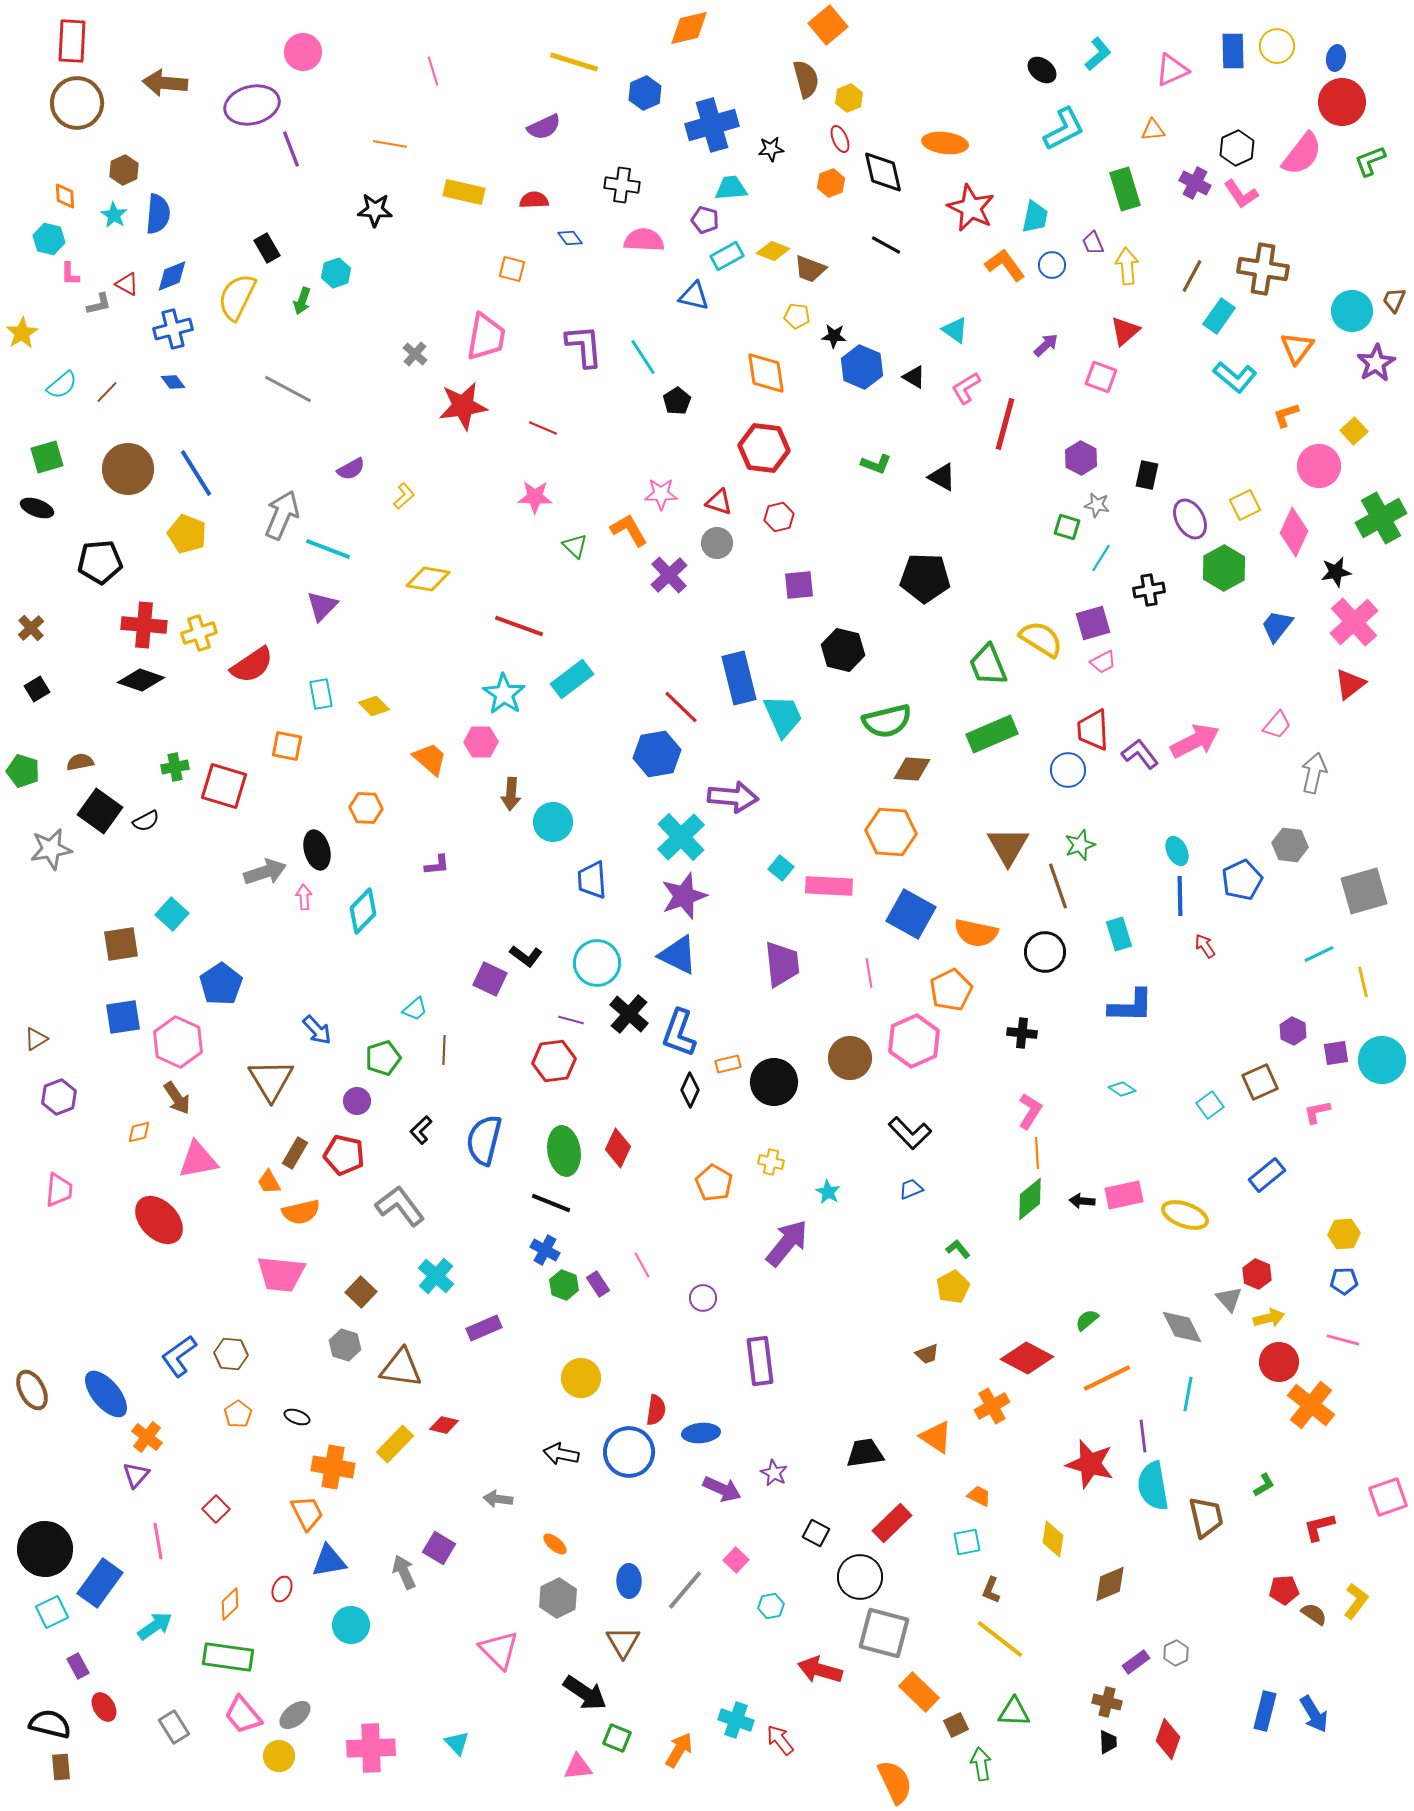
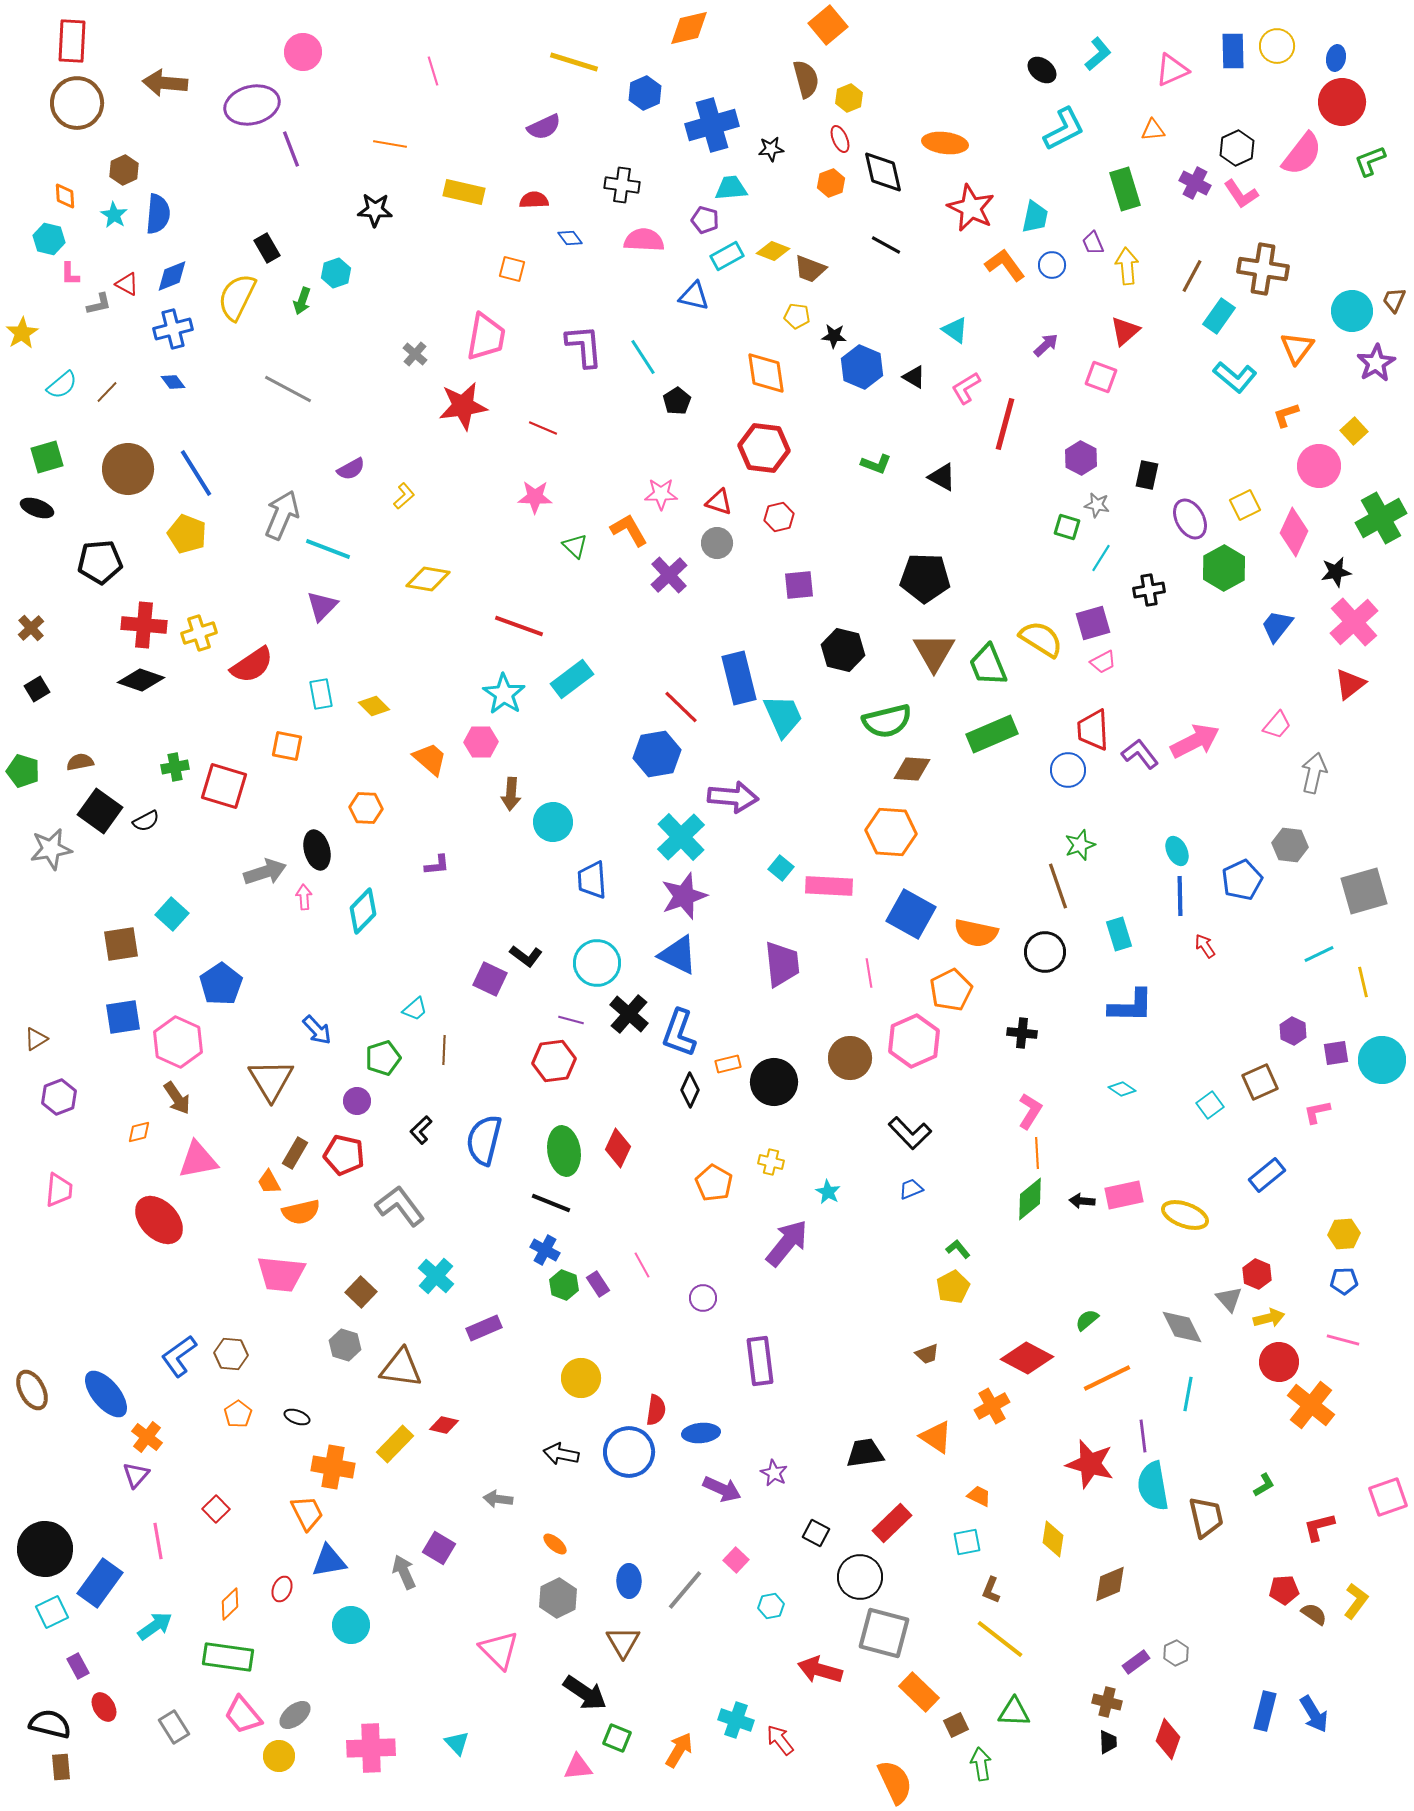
brown triangle at (1008, 846): moved 74 px left, 194 px up
